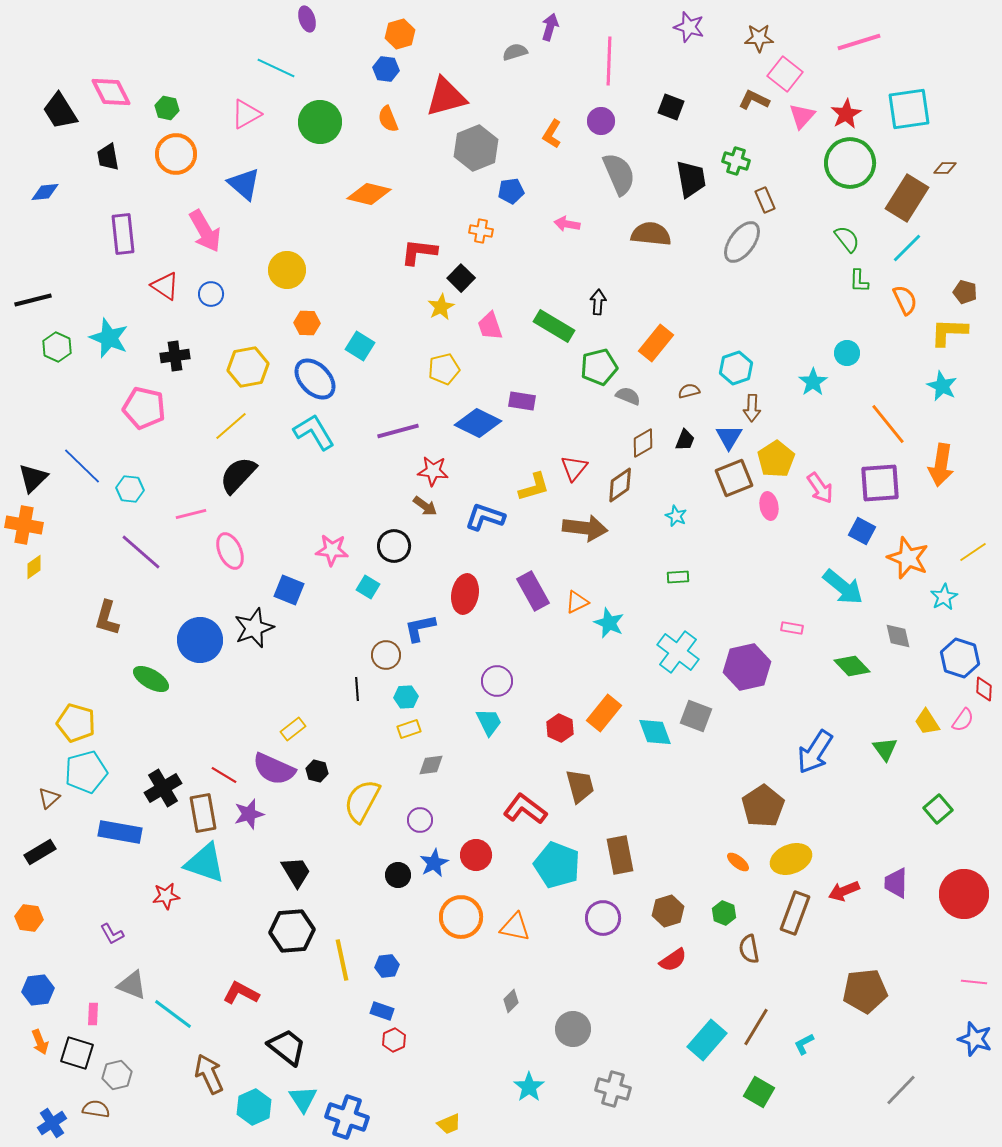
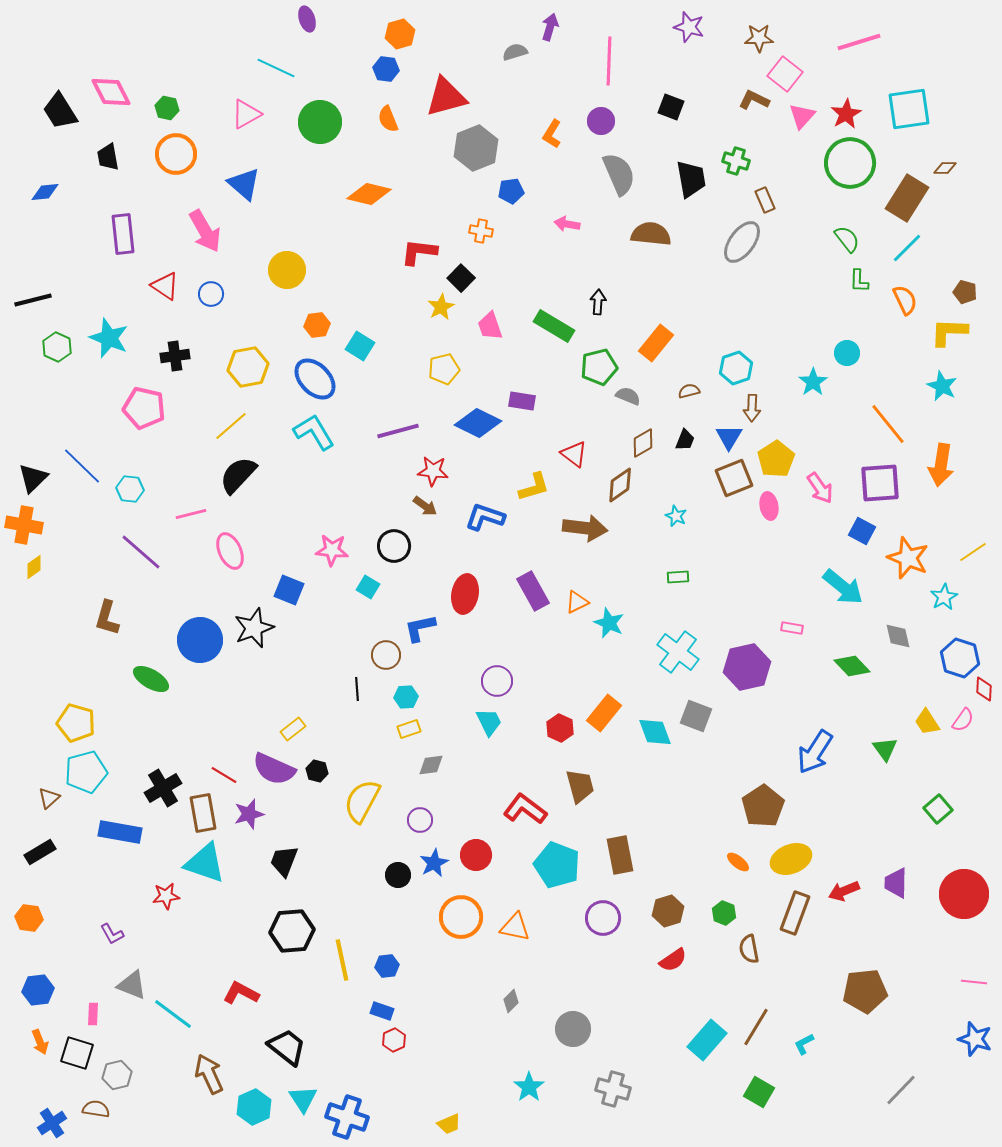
orange hexagon at (307, 323): moved 10 px right, 2 px down; rotated 10 degrees counterclockwise
red triangle at (574, 468): moved 14 px up; rotated 32 degrees counterclockwise
black trapezoid at (296, 872): moved 12 px left, 11 px up; rotated 128 degrees counterclockwise
